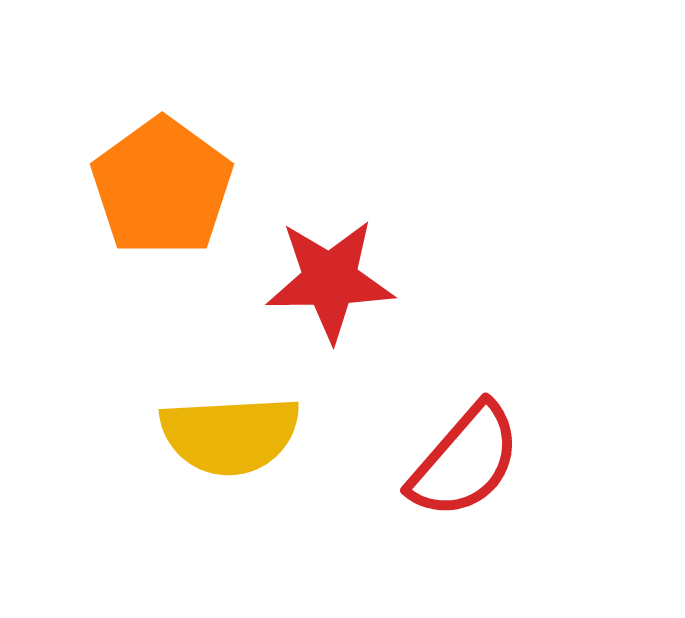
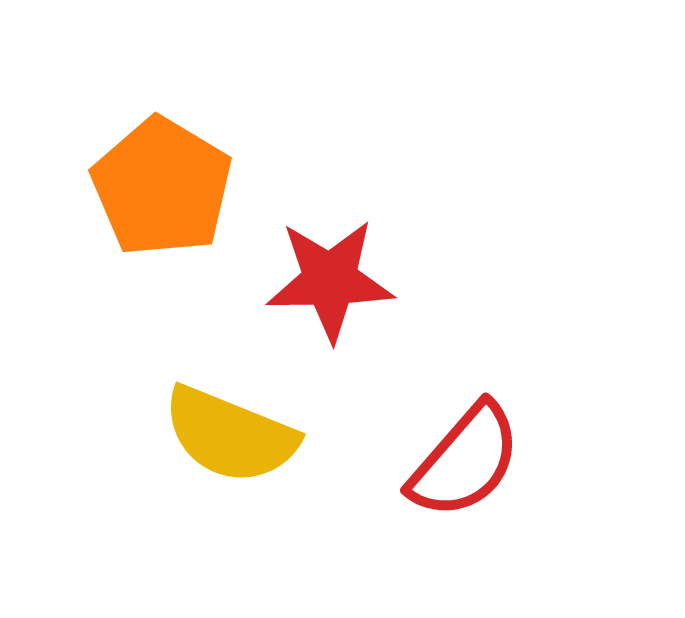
orange pentagon: rotated 5 degrees counterclockwise
yellow semicircle: rotated 25 degrees clockwise
